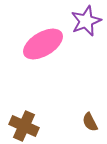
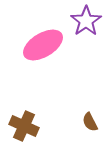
purple star: rotated 12 degrees counterclockwise
pink ellipse: moved 1 px down
